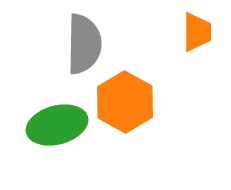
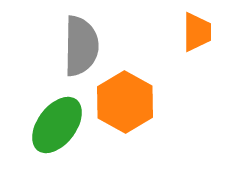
gray semicircle: moved 3 px left, 2 px down
green ellipse: rotated 38 degrees counterclockwise
